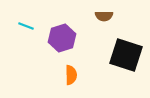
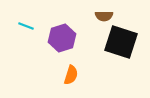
black square: moved 5 px left, 13 px up
orange semicircle: rotated 18 degrees clockwise
